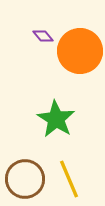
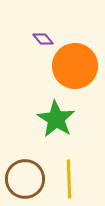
purple diamond: moved 3 px down
orange circle: moved 5 px left, 15 px down
yellow line: rotated 21 degrees clockwise
